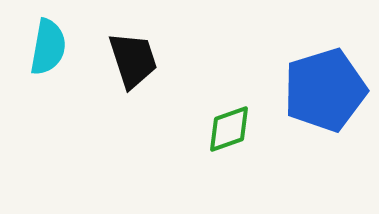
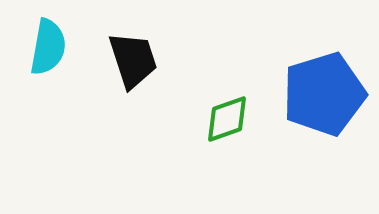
blue pentagon: moved 1 px left, 4 px down
green diamond: moved 2 px left, 10 px up
